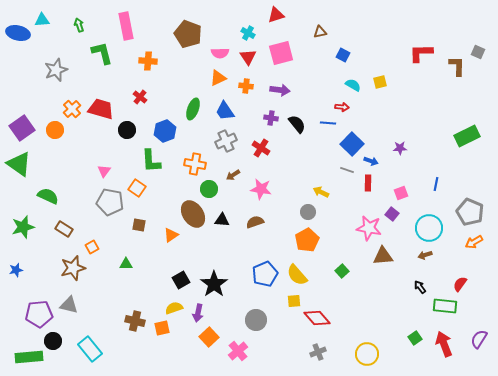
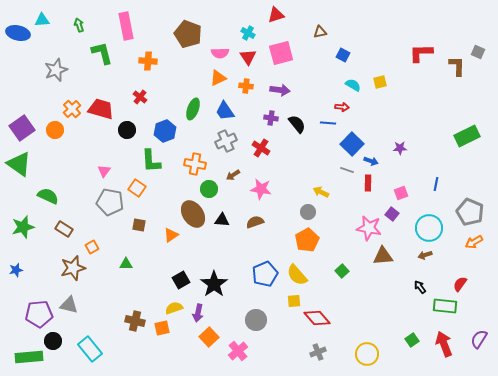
green square at (415, 338): moved 3 px left, 2 px down
